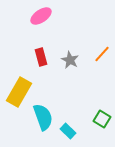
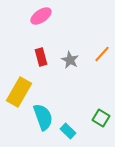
green square: moved 1 px left, 1 px up
